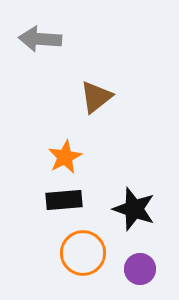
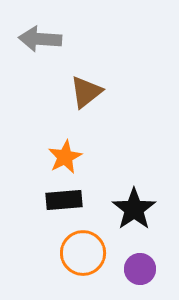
brown triangle: moved 10 px left, 5 px up
black star: rotated 18 degrees clockwise
